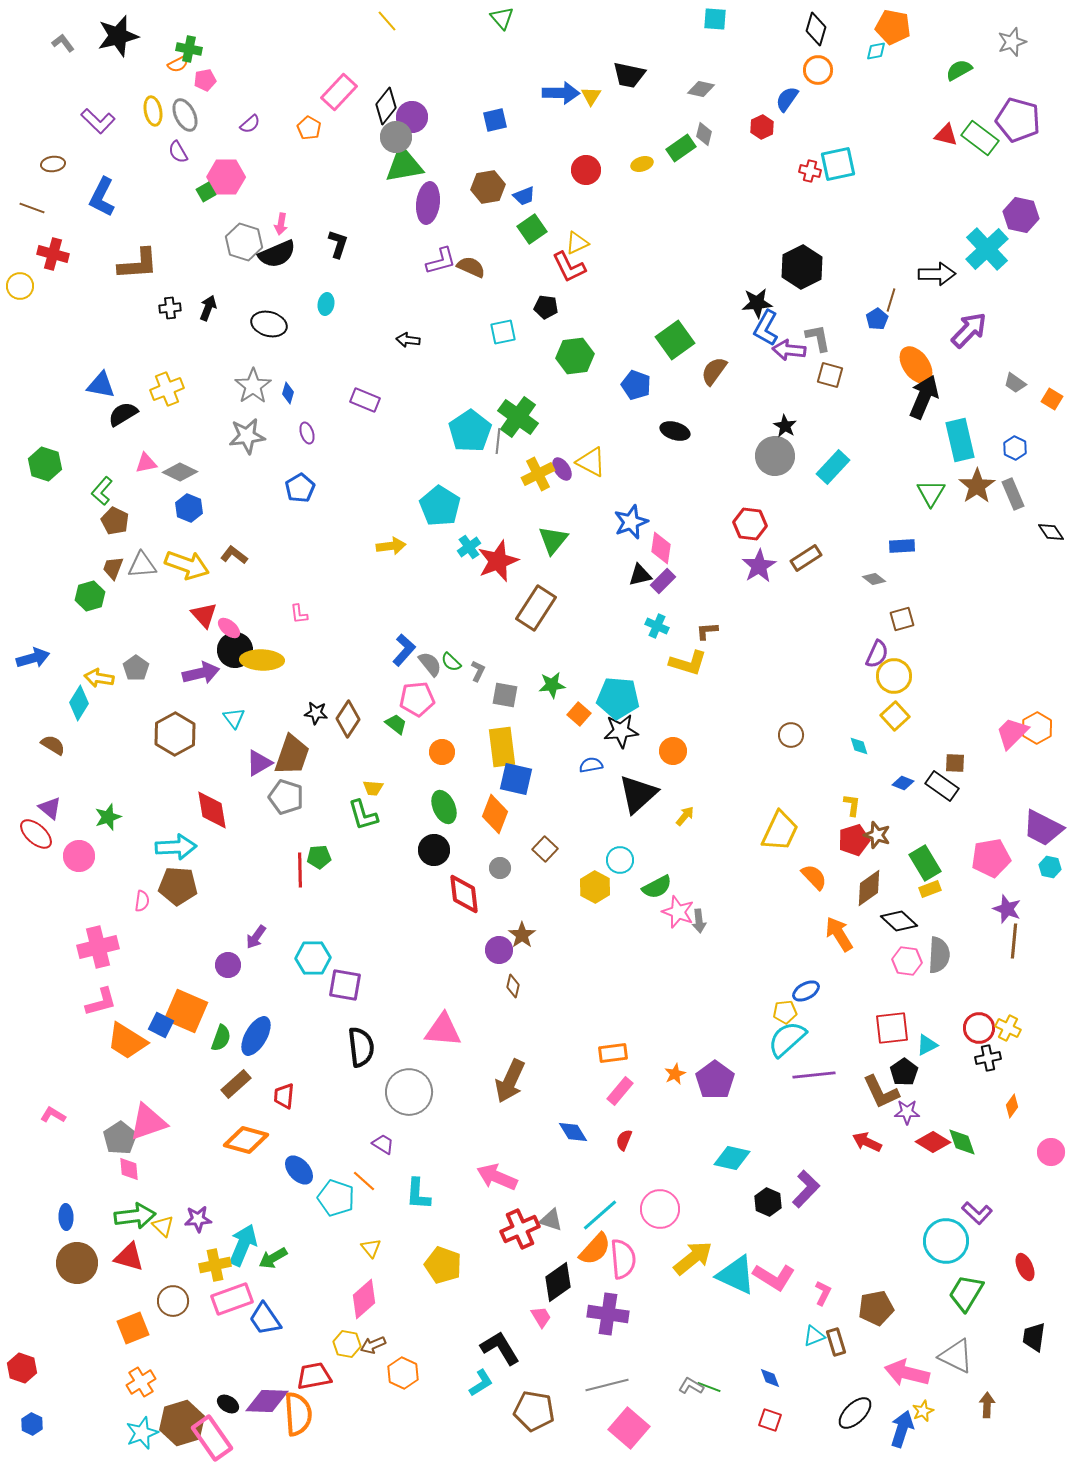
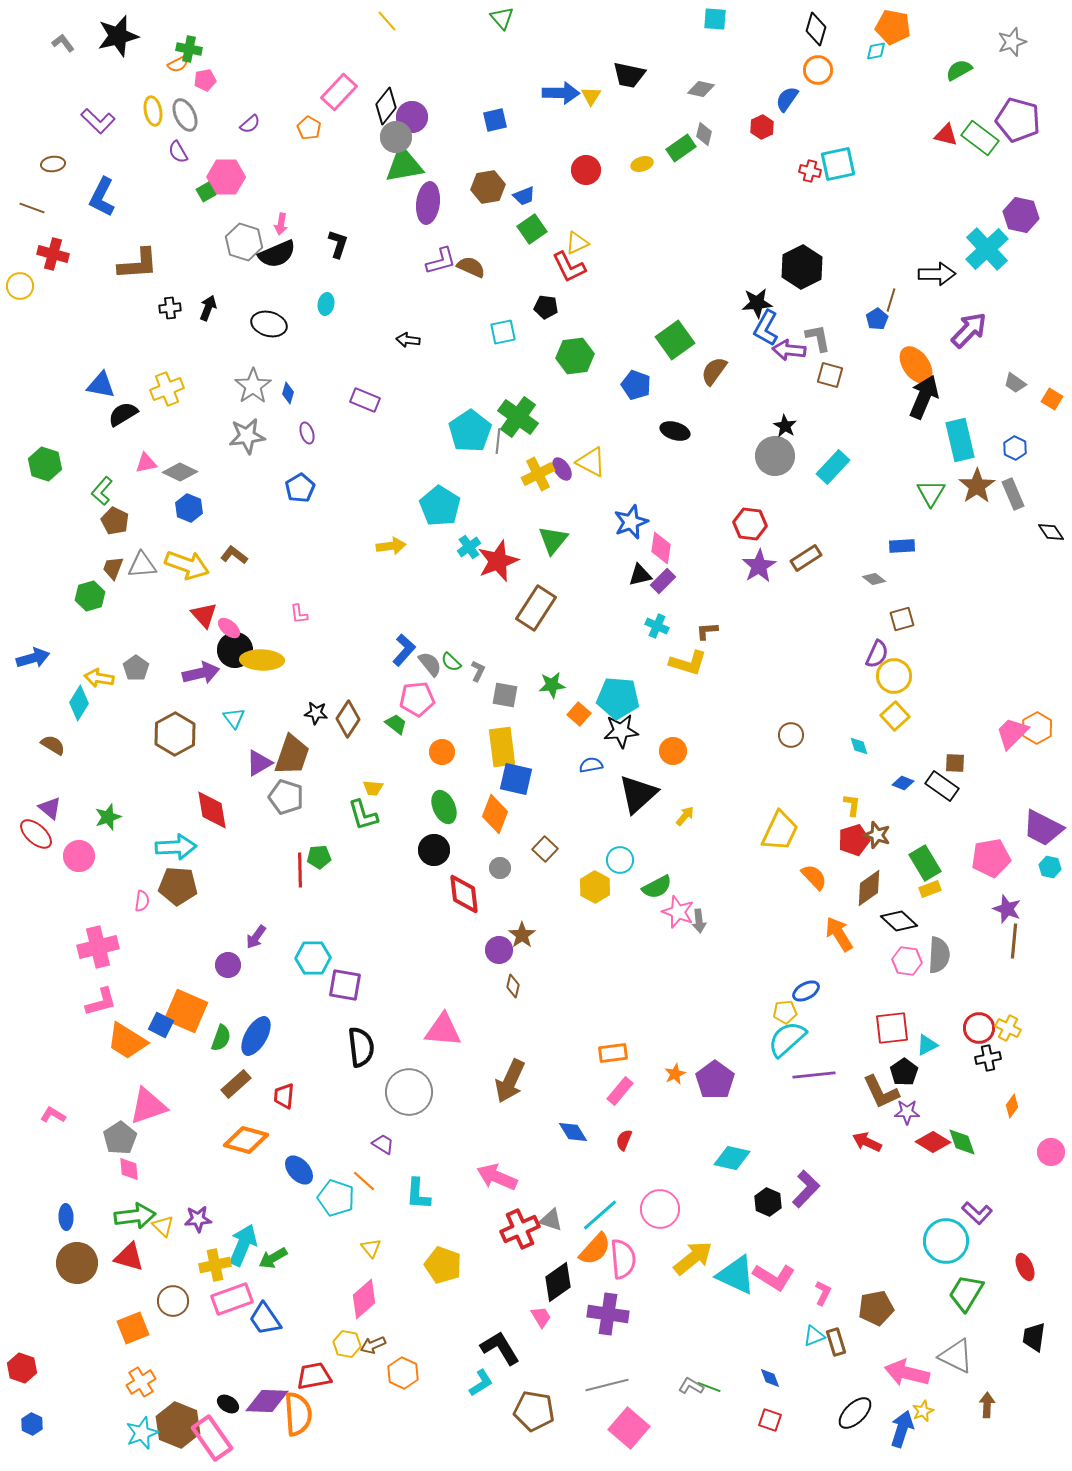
pink triangle at (148, 1122): moved 16 px up
brown hexagon at (182, 1423): moved 4 px left, 2 px down; rotated 21 degrees counterclockwise
